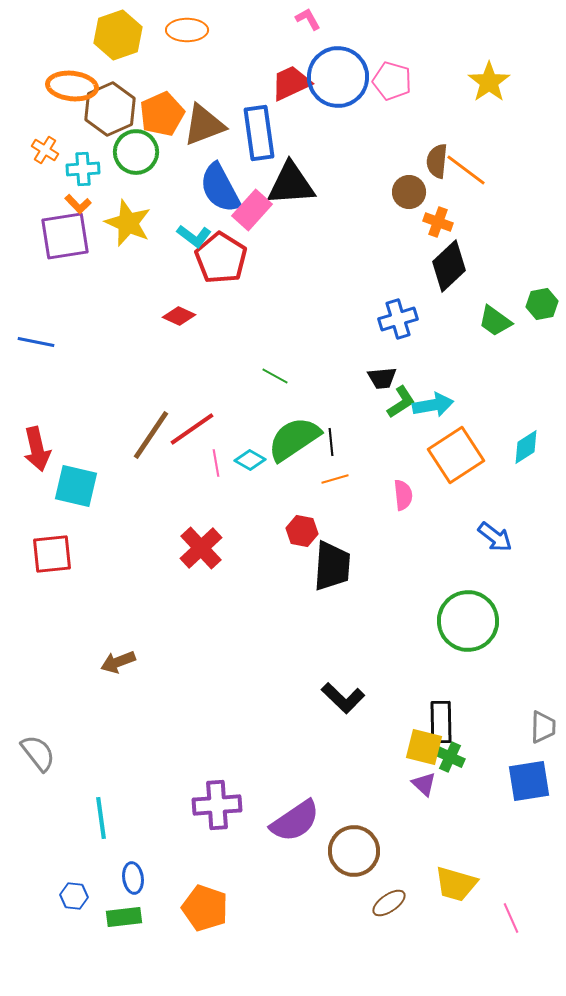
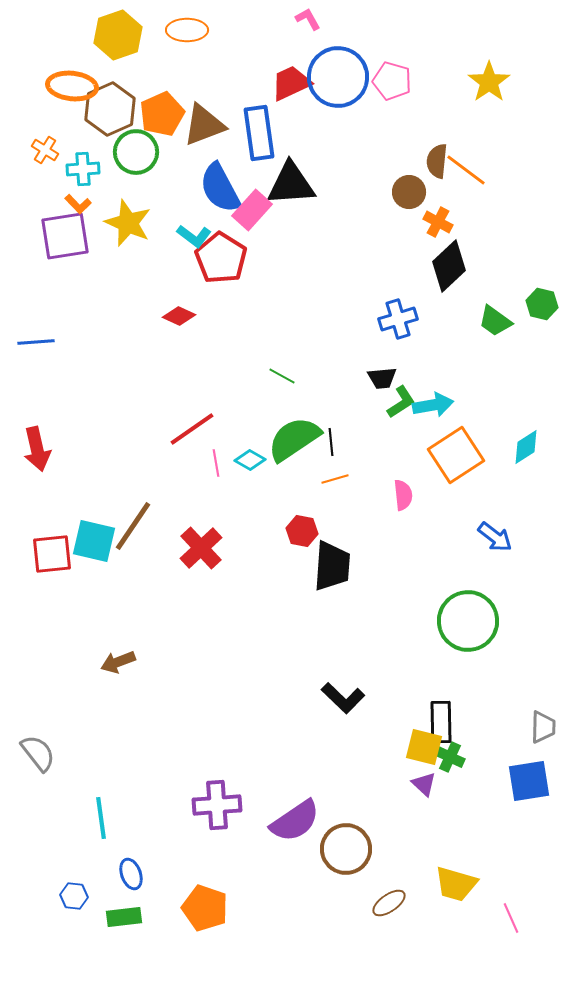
orange cross at (438, 222): rotated 8 degrees clockwise
green hexagon at (542, 304): rotated 24 degrees clockwise
blue line at (36, 342): rotated 15 degrees counterclockwise
green line at (275, 376): moved 7 px right
brown line at (151, 435): moved 18 px left, 91 px down
cyan square at (76, 486): moved 18 px right, 55 px down
brown circle at (354, 851): moved 8 px left, 2 px up
blue ellipse at (133, 878): moved 2 px left, 4 px up; rotated 12 degrees counterclockwise
